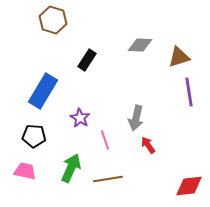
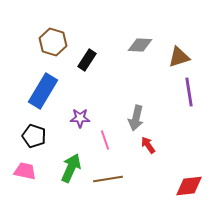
brown hexagon: moved 22 px down
purple star: rotated 30 degrees counterclockwise
black pentagon: rotated 15 degrees clockwise
